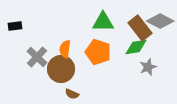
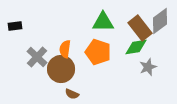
gray diamond: rotated 64 degrees counterclockwise
